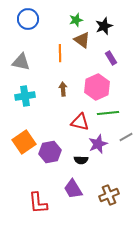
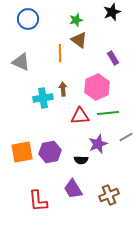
black star: moved 8 px right, 14 px up
brown triangle: moved 3 px left
purple rectangle: moved 2 px right
gray triangle: rotated 12 degrees clockwise
cyan cross: moved 18 px right, 2 px down
red triangle: moved 6 px up; rotated 18 degrees counterclockwise
orange square: moved 2 px left, 10 px down; rotated 25 degrees clockwise
red L-shape: moved 2 px up
